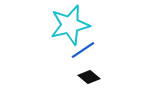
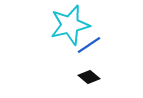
blue line: moved 6 px right, 5 px up
